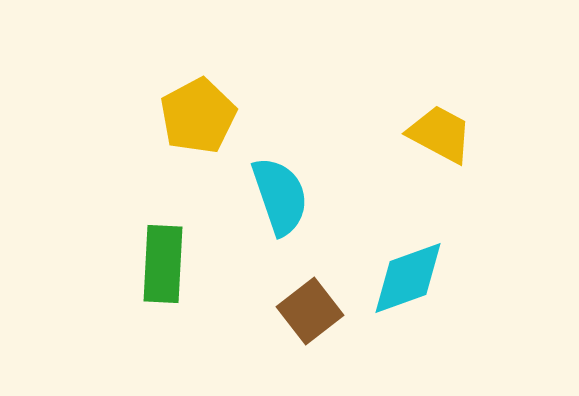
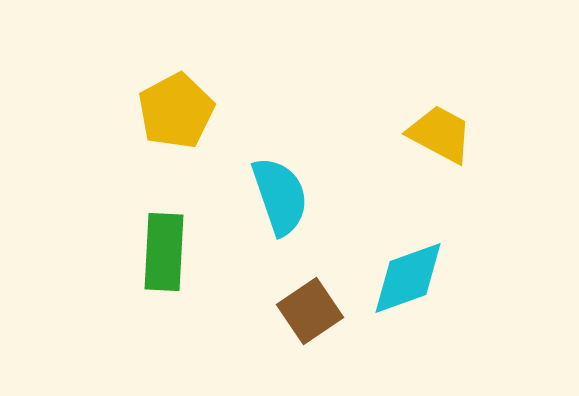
yellow pentagon: moved 22 px left, 5 px up
green rectangle: moved 1 px right, 12 px up
brown square: rotated 4 degrees clockwise
